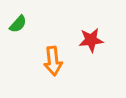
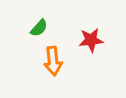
green semicircle: moved 21 px right, 4 px down
